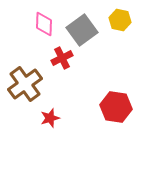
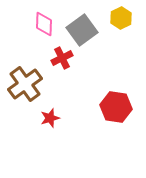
yellow hexagon: moved 1 px right, 2 px up; rotated 20 degrees clockwise
